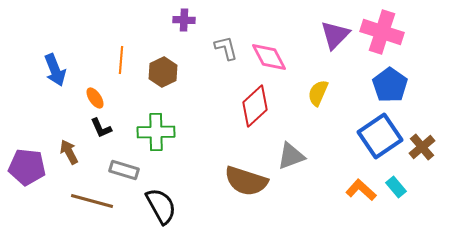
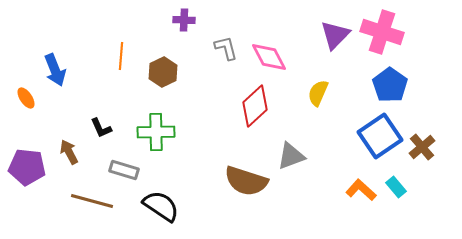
orange line: moved 4 px up
orange ellipse: moved 69 px left
black semicircle: rotated 27 degrees counterclockwise
